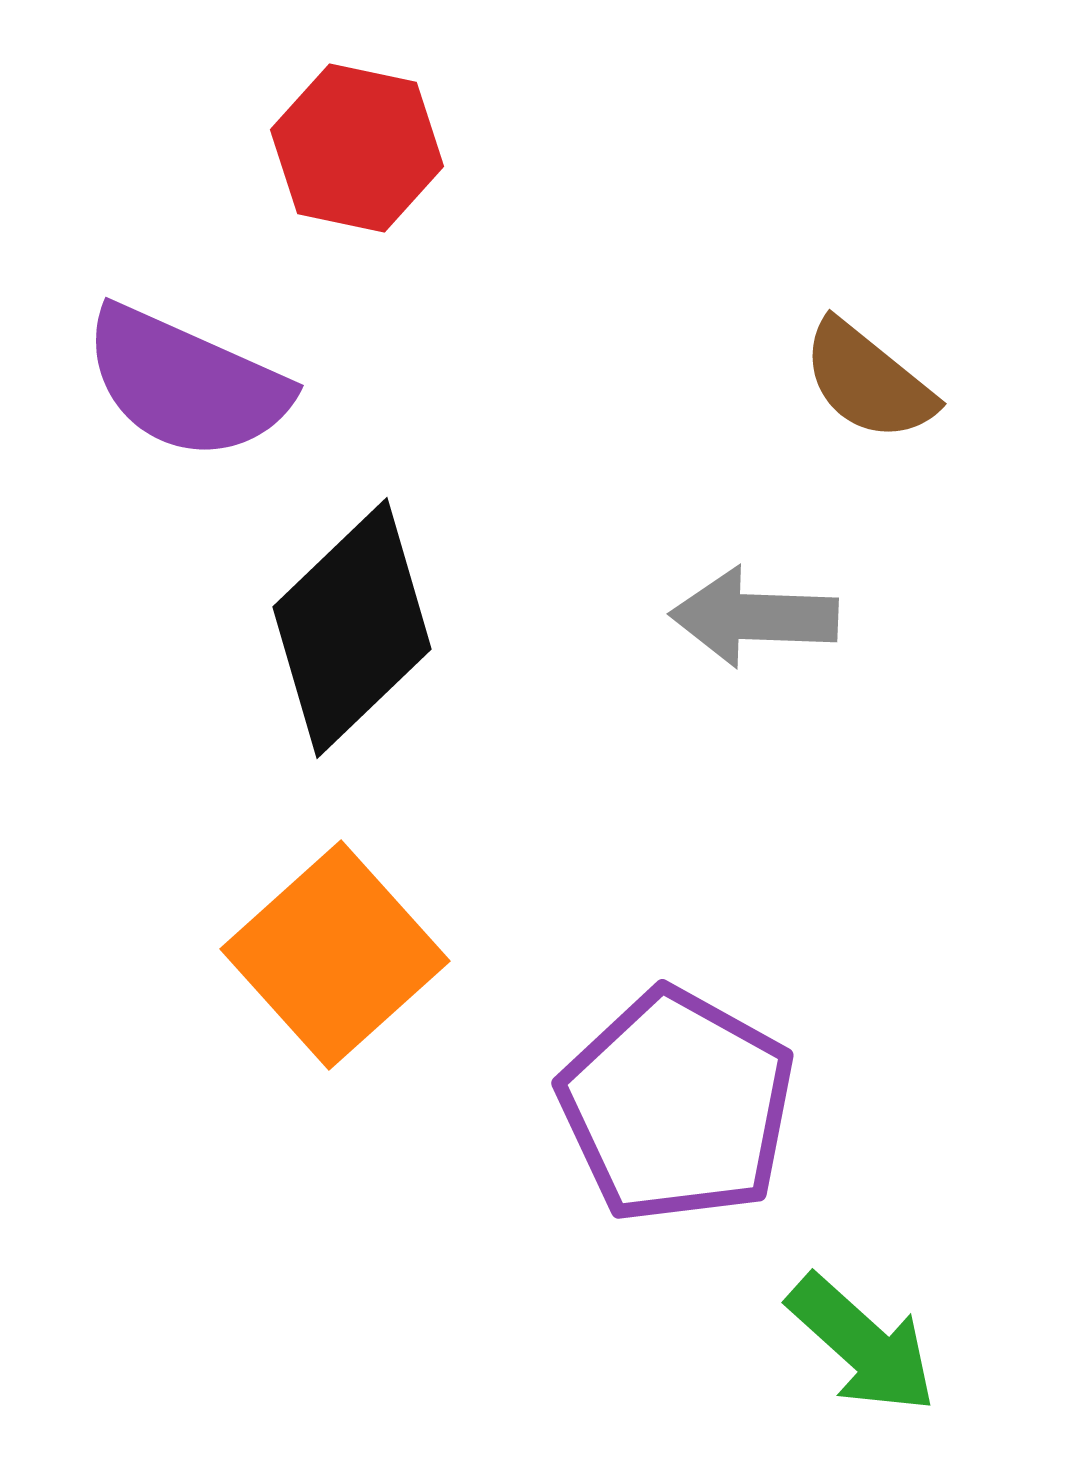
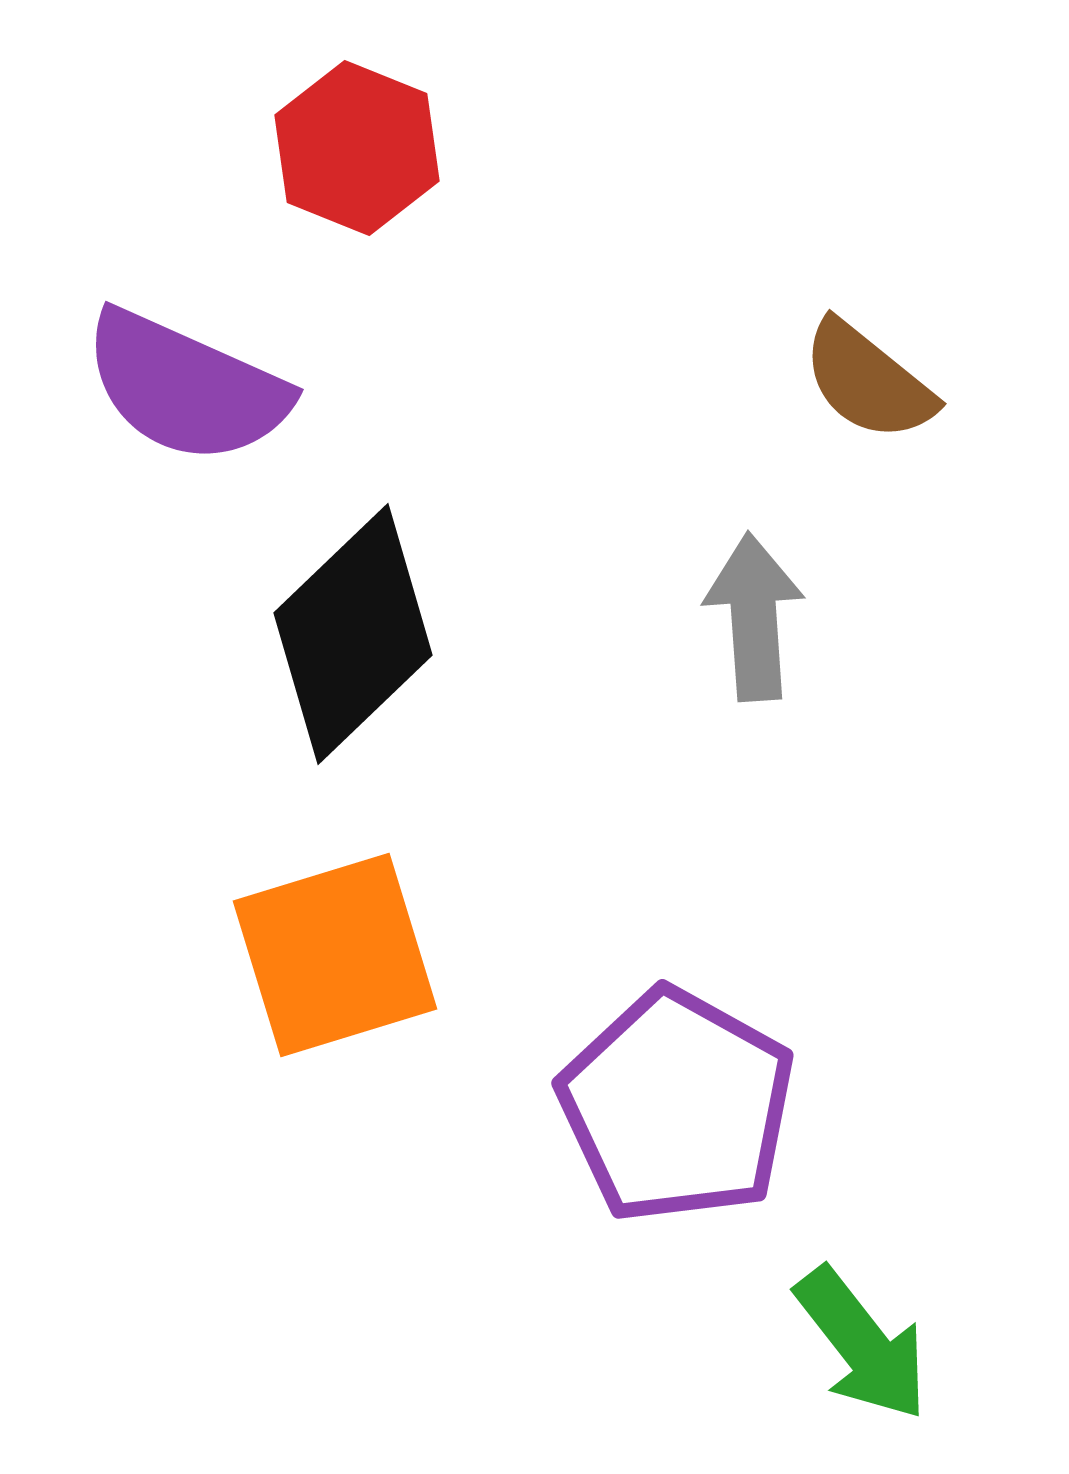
red hexagon: rotated 10 degrees clockwise
purple semicircle: moved 4 px down
gray arrow: rotated 84 degrees clockwise
black diamond: moved 1 px right, 6 px down
orange square: rotated 25 degrees clockwise
green arrow: rotated 10 degrees clockwise
